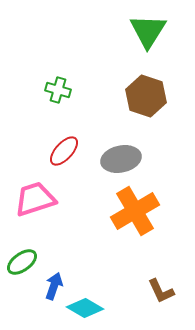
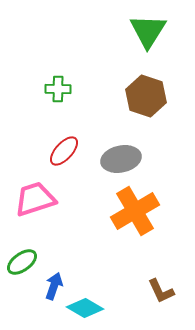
green cross: moved 1 px up; rotated 15 degrees counterclockwise
